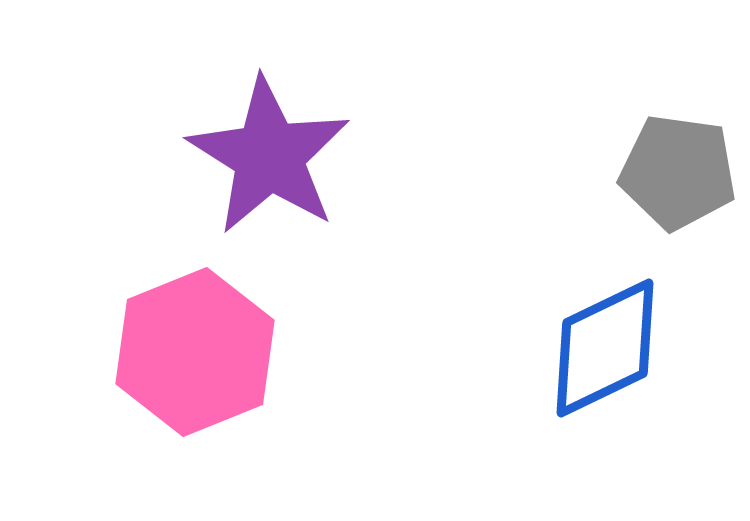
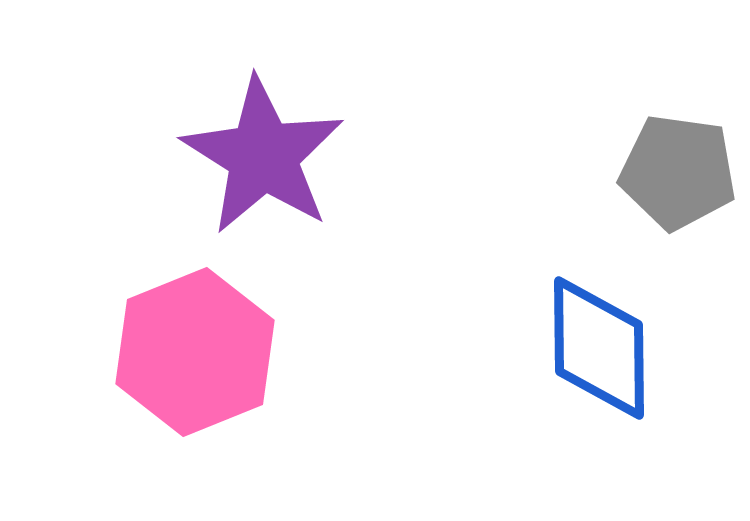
purple star: moved 6 px left
blue diamond: moved 6 px left; rotated 65 degrees counterclockwise
